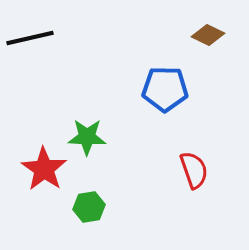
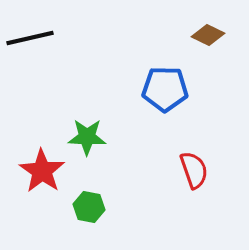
red star: moved 2 px left, 2 px down
green hexagon: rotated 20 degrees clockwise
